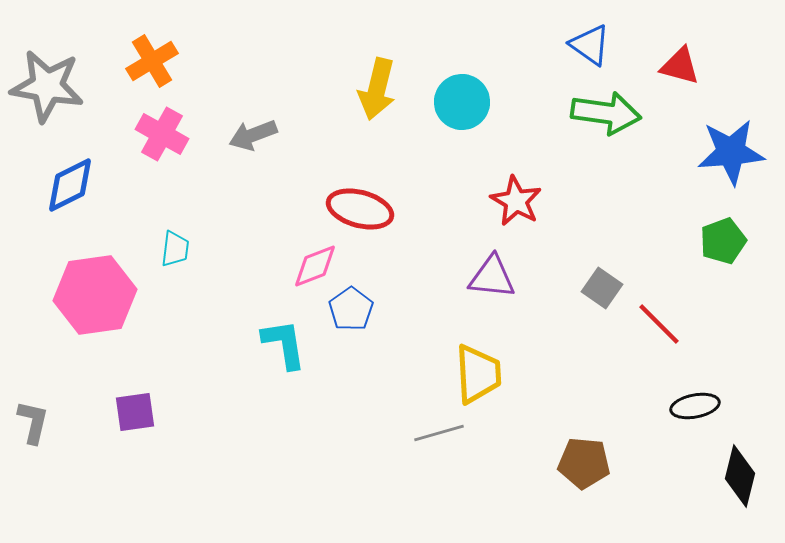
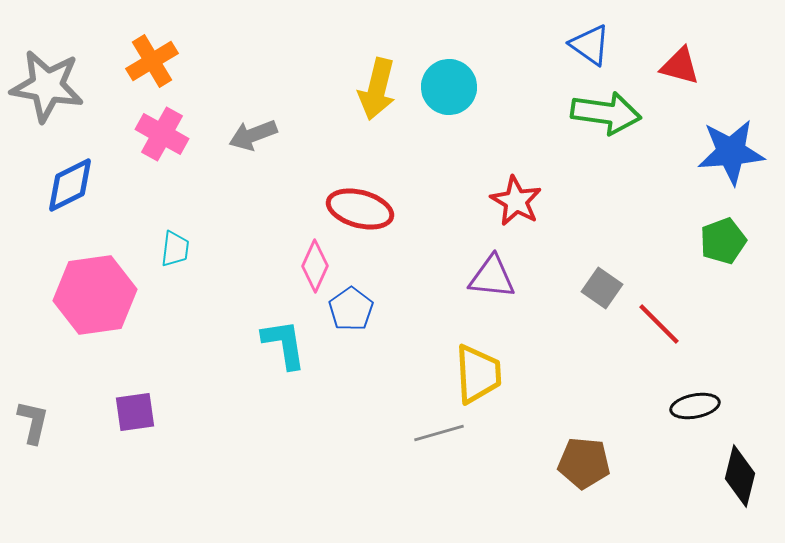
cyan circle: moved 13 px left, 15 px up
pink diamond: rotated 45 degrees counterclockwise
